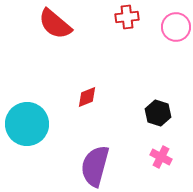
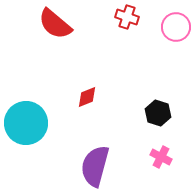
red cross: rotated 25 degrees clockwise
cyan circle: moved 1 px left, 1 px up
